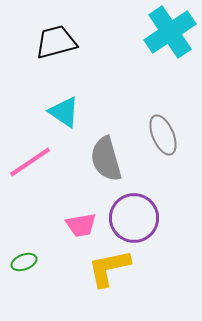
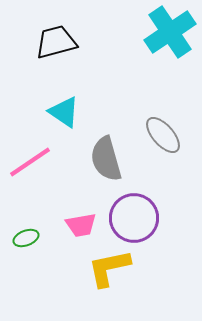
gray ellipse: rotated 18 degrees counterclockwise
green ellipse: moved 2 px right, 24 px up
